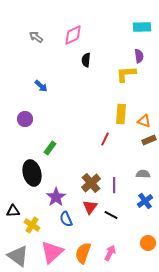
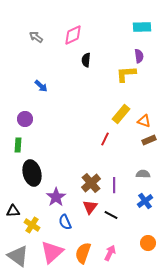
yellow rectangle: rotated 36 degrees clockwise
green rectangle: moved 32 px left, 3 px up; rotated 32 degrees counterclockwise
blue semicircle: moved 1 px left, 3 px down
